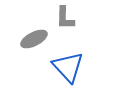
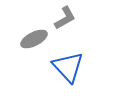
gray L-shape: rotated 120 degrees counterclockwise
